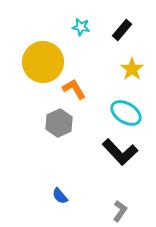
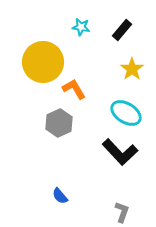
gray L-shape: moved 2 px right, 1 px down; rotated 15 degrees counterclockwise
